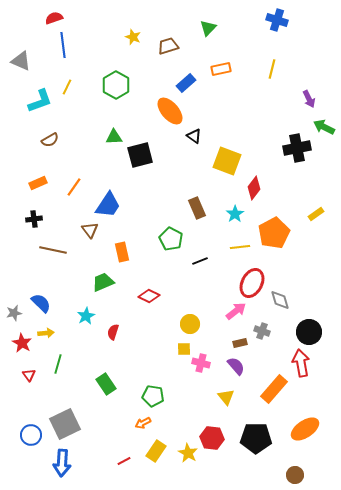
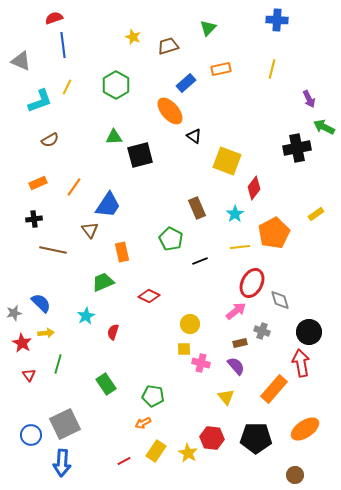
blue cross at (277, 20): rotated 15 degrees counterclockwise
